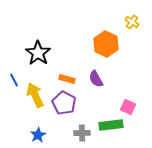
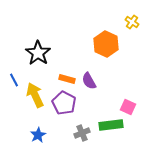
purple semicircle: moved 7 px left, 2 px down
gray cross: rotated 21 degrees counterclockwise
